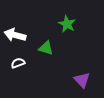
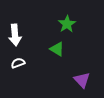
green star: rotated 12 degrees clockwise
white arrow: rotated 110 degrees counterclockwise
green triangle: moved 11 px right, 1 px down; rotated 14 degrees clockwise
